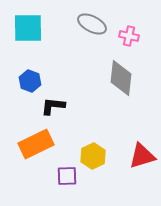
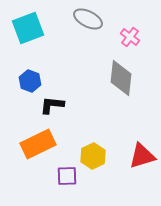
gray ellipse: moved 4 px left, 5 px up
cyan square: rotated 20 degrees counterclockwise
pink cross: moved 1 px right, 1 px down; rotated 24 degrees clockwise
black L-shape: moved 1 px left, 1 px up
orange rectangle: moved 2 px right
